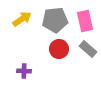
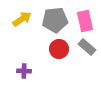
gray rectangle: moved 1 px left, 2 px up
